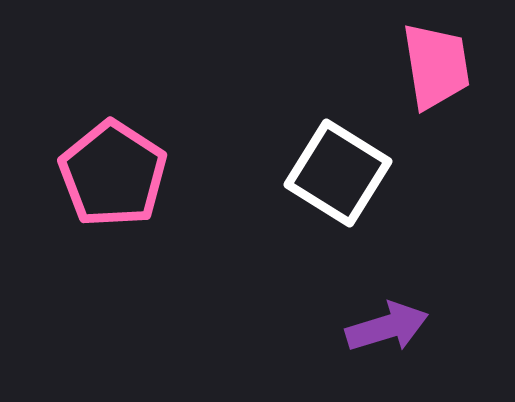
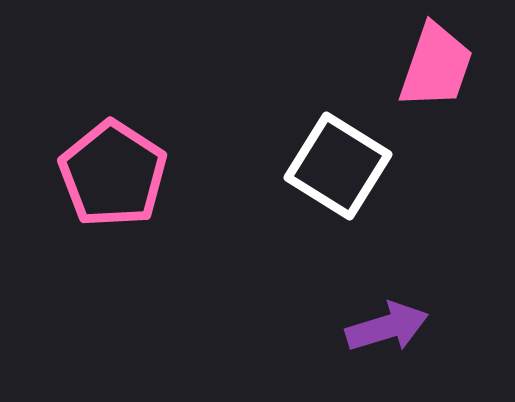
pink trapezoid: rotated 28 degrees clockwise
white square: moved 7 px up
